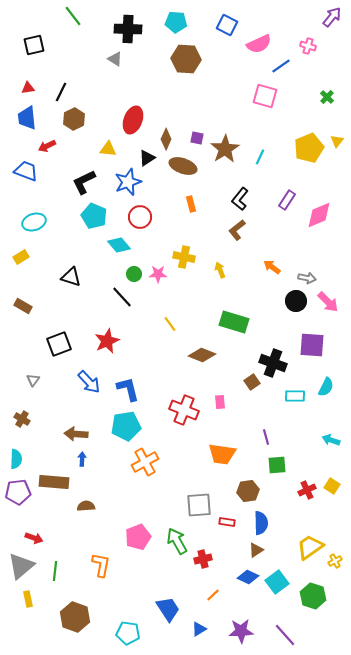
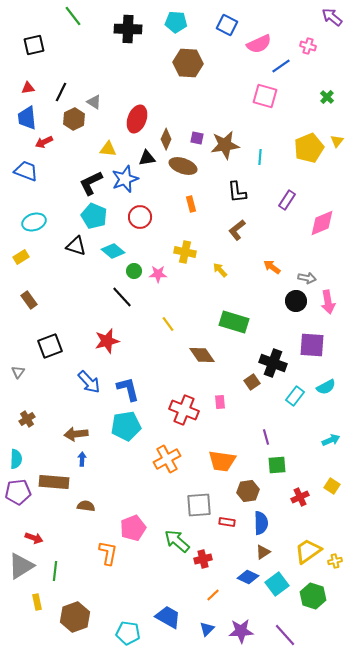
purple arrow at (332, 17): rotated 90 degrees counterclockwise
gray triangle at (115, 59): moved 21 px left, 43 px down
brown hexagon at (186, 59): moved 2 px right, 4 px down
red ellipse at (133, 120): moved 4 px right, 1 px up
red arrow at (47, 146): moved 3 px left, 4 px up
brown star at (225, 149): moved 4 px up; rotated 24 degrees clockwise
cyan line at (260, 157): rotated 21 degrees counterclockwise
black triangle at (147, 158): rotated 24 degrees clockwise
black L-shape at (84, 182): moved 7 px right, 1 px down
blue star at (128, 182): moved 3 px left, 3 px up
black L-shape at (240, 199): moved 3 px left, 7 px up; rotated 45 degrees counterclockwise
pink diamond at (319, 215): moved 3 px right, 8 px down
cyan diamond at (119, 245): moved 6 px left, 6 px down; rotated 10 degrees counterclockwise
yellow cross at (184, 257): moved 1 px right, 5 px up
yellow arrow at (220, 270): rotated 21 degrees counterclockwise
green circle at (134, 274): moved 3 px up
black triangle at (71, 277): moved 5 px right, 31 px up
pink arrow at (328, 302): rotated 35 degrees clockwise
brown rectangle at (23, 306): moved 6 px right, 6 px up; rotated 24 degrees clockwise
yellow line at (170, 324): moved 2 px left
red star at (107, 341): rotated 10 degrees clockwise
black square at (59, 344): moved 9 px left, 2 px down
brown diamond at (202, 355): rotated 32 degrees clockwise
gray triangle at (33, 380): moved 15 px left, 8 px up
cyan semicircle at (326, 387): rotated 36 degrees clockwise
cyan rectangle at (295, 396): rotated 54 degrees counterclockwise
brown cross at (22, 419): moved 5 px right; rotated 28 degrees clockwise
brown arrow at (76, 434): rotated 10 degrees counterclockwise
cyan arrow at (331, 440): rotated 138 degrees clockwise
orange trapezoid at (222, 454): moved 7 px down
orange cross at (145, 462): moved 22 px right, 3 px up
red cross at (307, 490): moved 7 px left, 7 px down
brown semicircle at (86, 506): rotated 12 degrees clockwise
pink pentagon at (138, 537): moved 5 px left, 9 px up
green arrow at (177, 541): rotated 20 degrees counterclockwise
yellow trapezoid at (310, 547): moved 2 px left, 4 px down
brown triangle at (256, 550): moved 7 px right, 2 px down
yellow cross at (335, 561): rotated 16 degrees clockwise
orange L-shape at (101, 565): moved 7 px right, 12 px up
gray triangle at (21, 566): rotated 8 degrees clockwise
cyan square at (277, 582): moved 2 px down
yellow rectangle at (28, 599): moved 9 px right, 3 px down
blue trapezoid at (168, 609): moved 8 px down; rotated 28 degrees counterclockwise
brown hexagon at (75, 617): rotated 20 degrees clockwise
blue triangle at (199, 629): moved 8 px right; rotated 14 degrees counterclockwise
